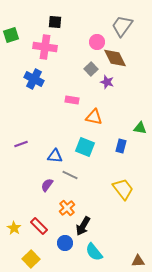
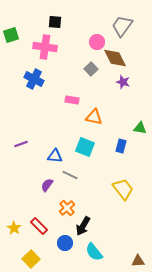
purple star: moved 16 px right
